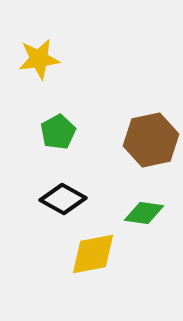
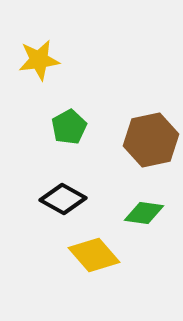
yellow star: moved 1 px down
green pentagon: moved 11 px right, 5 px up
yellow diamond: moved 1 px right, 1 px down; rotated 60 degrees clockwise
